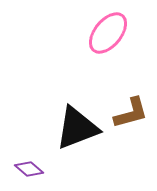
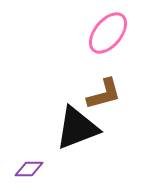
brown L-shape: moved 27 px left, 19 px up
purple diamond: rotated 40 degrees counterclockwise
